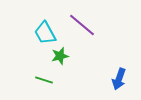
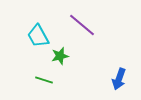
cyan trapezoid: moved 7 px left, 3 px down
